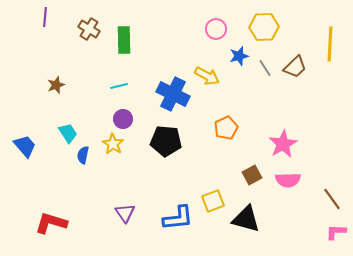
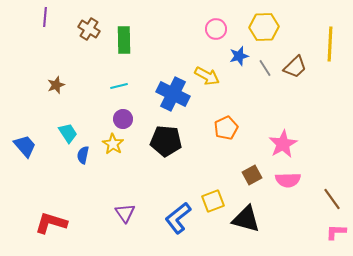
blue L-shape: rotated 148 degrees clockwise
